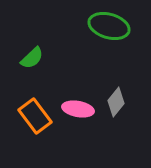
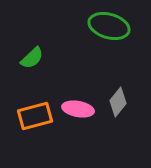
gray diamond: moved 2 px right
orange rectangle: rotated 68 degrees counterclockwise
